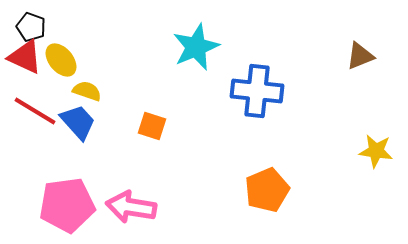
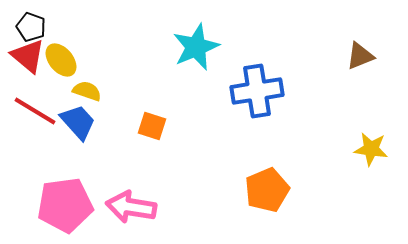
red triangle: moved 3 px right, 1 px up; rotated 15 degrees clockwise
blue cross: rotated 15 degrees counterclockwise
yellow star: moved 5 px left, 2 px up
pink pentagon: moved 2 px left
